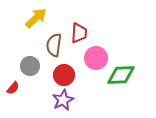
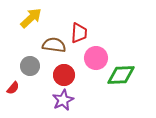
yellow arrow: moved 5 px left
brown semicircle: rotated 90 degrees clockwise
